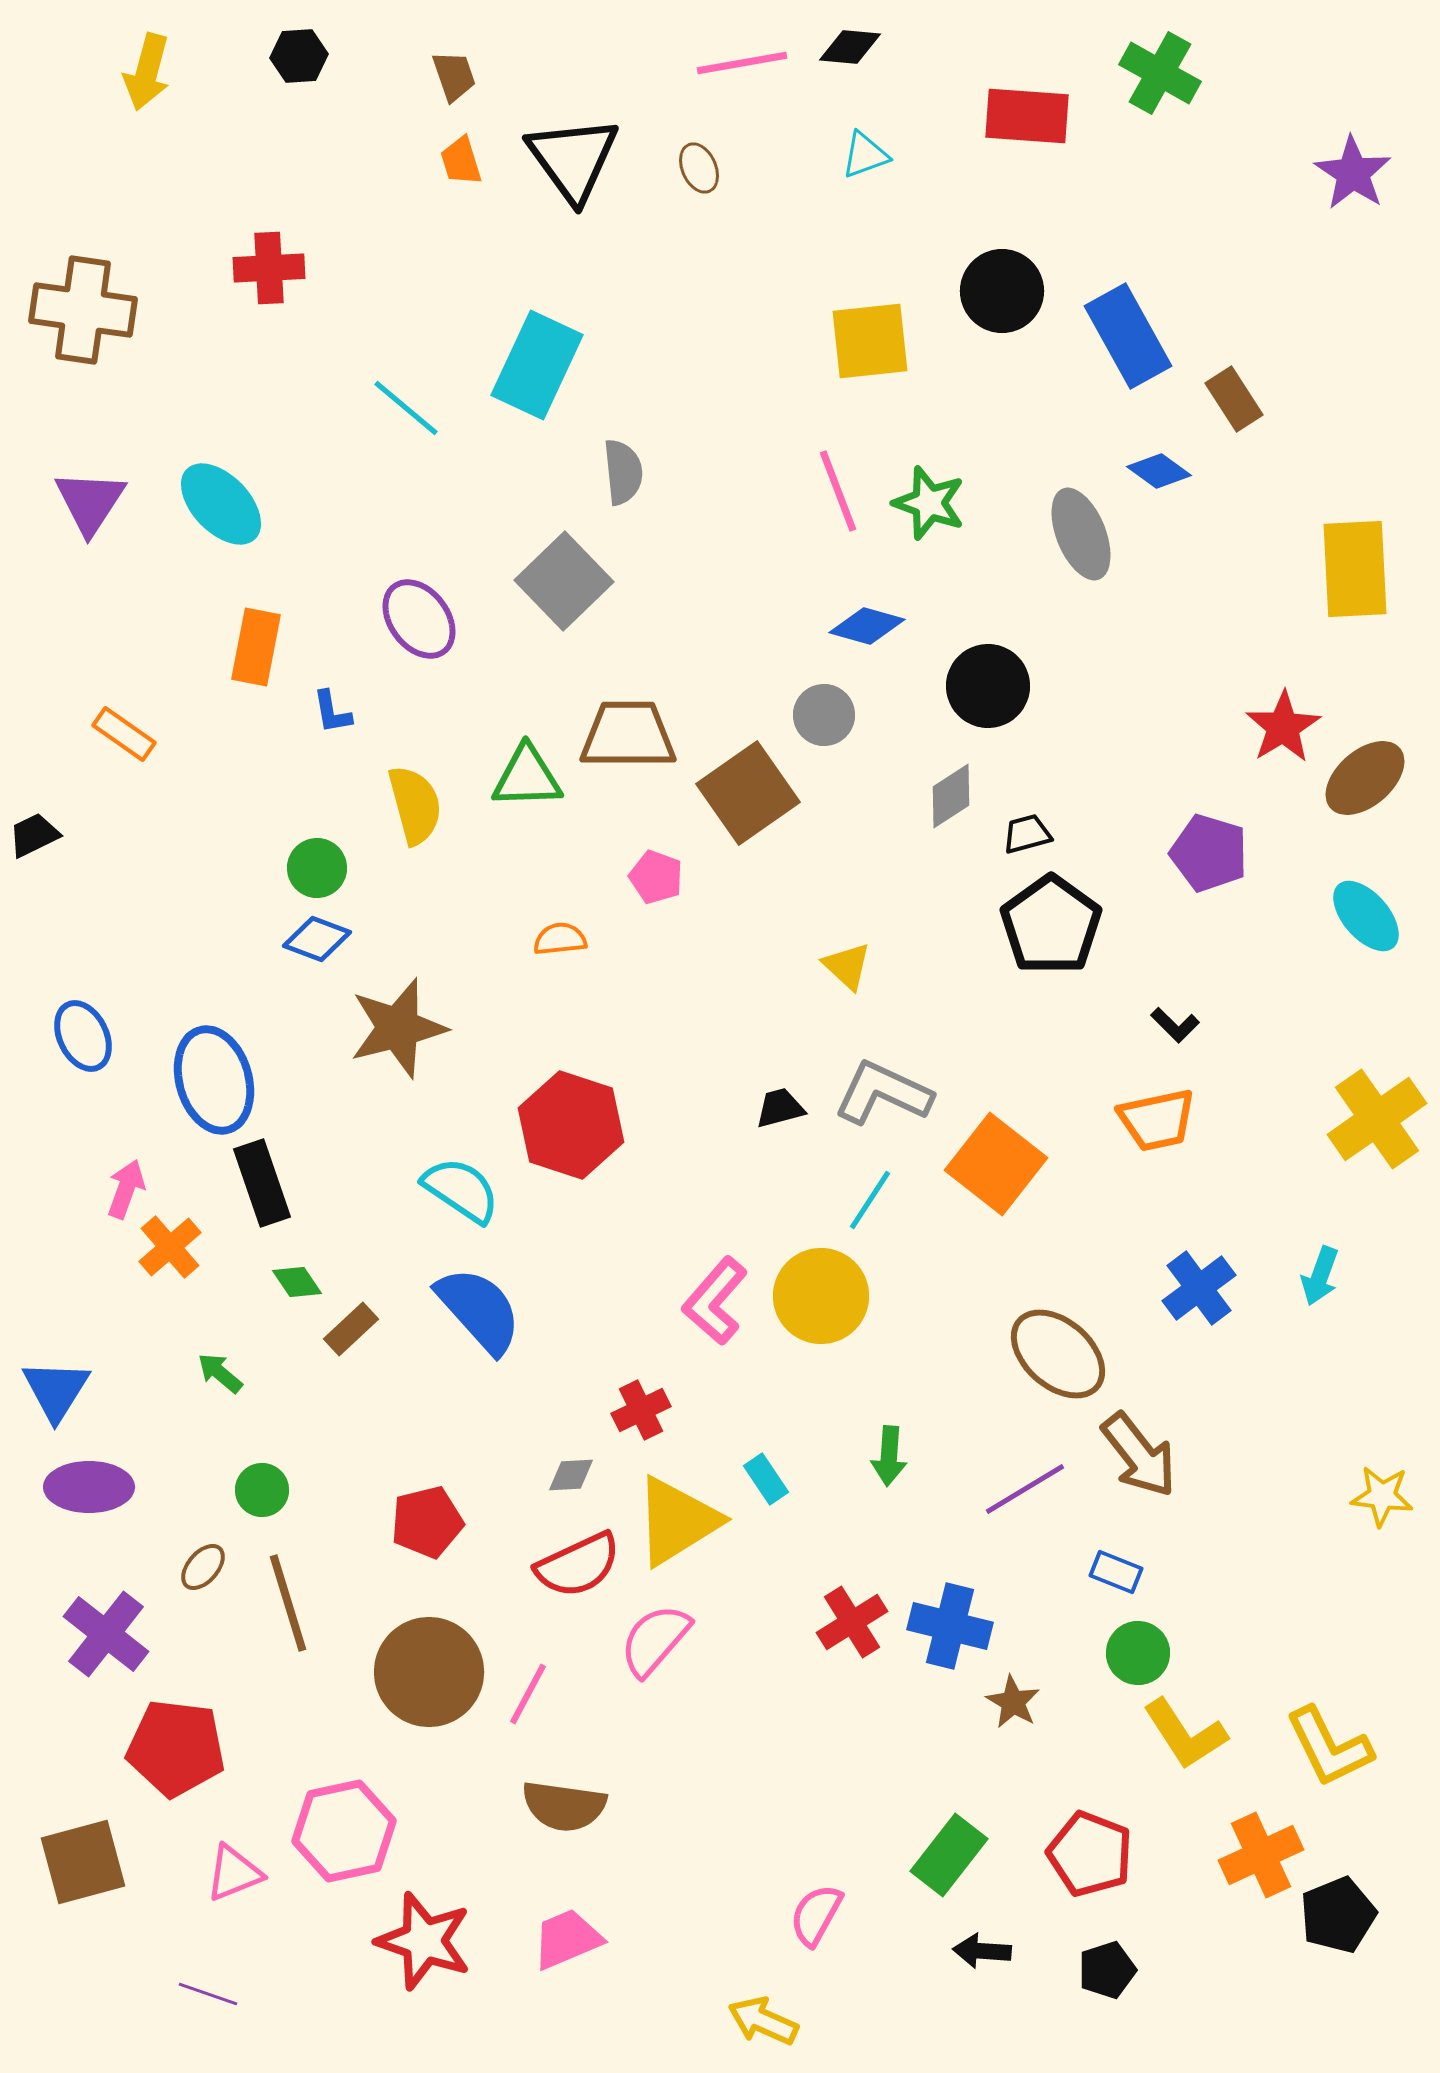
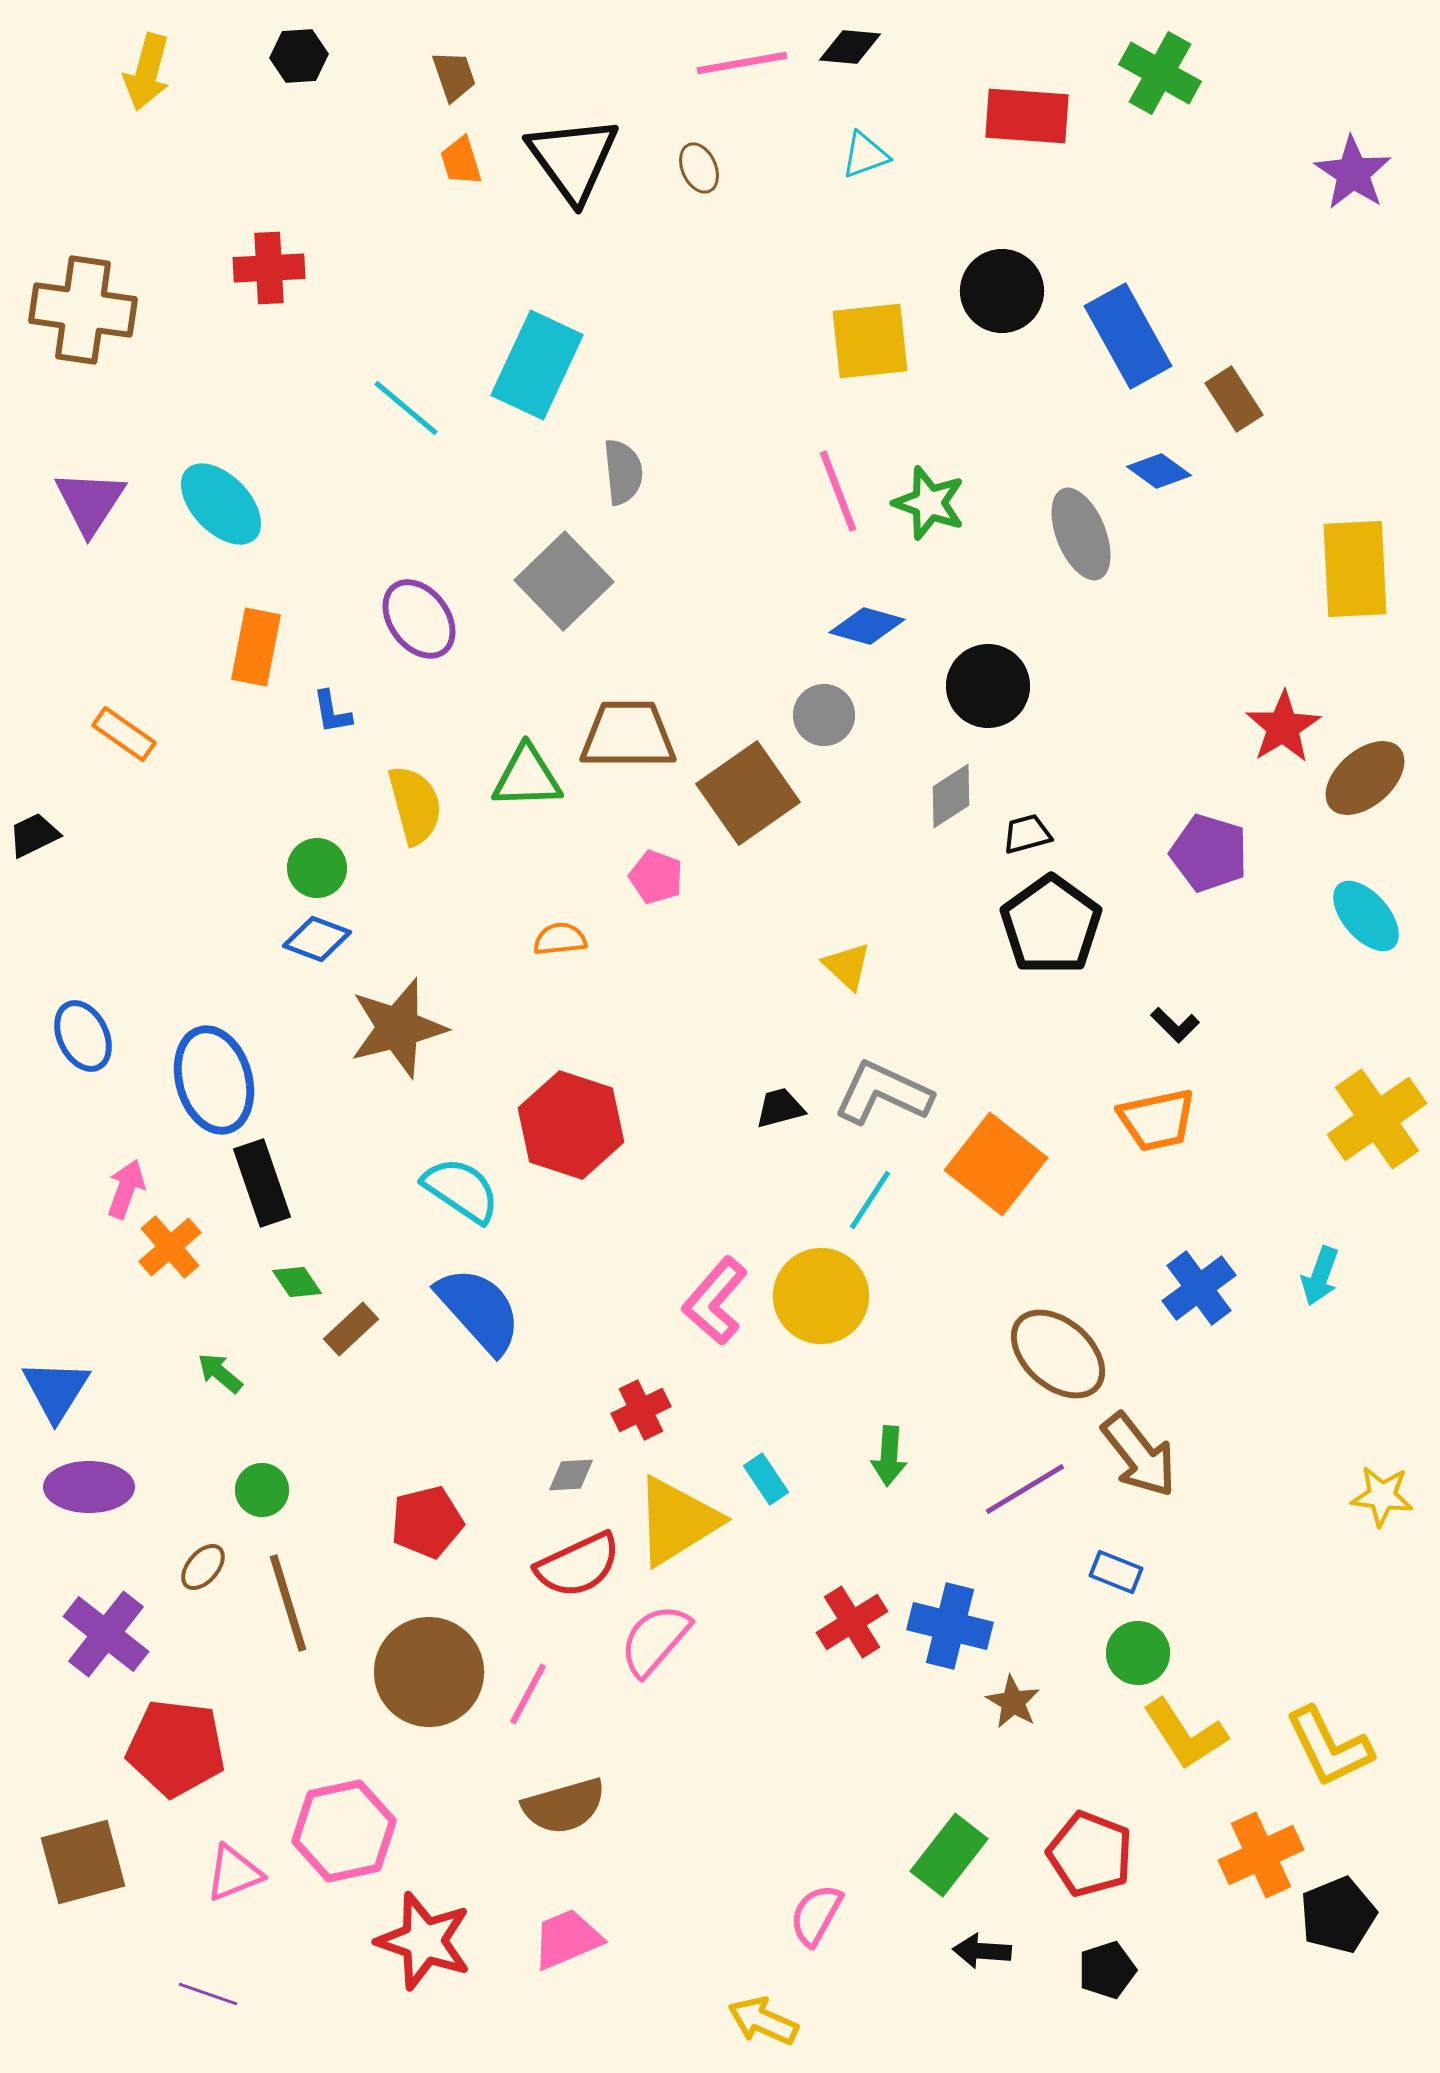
brown semicircle at (564, 1806): rotated 24 degrees counterclockwise
